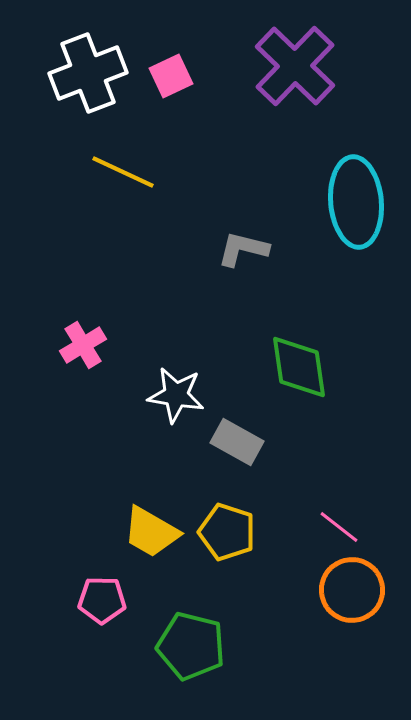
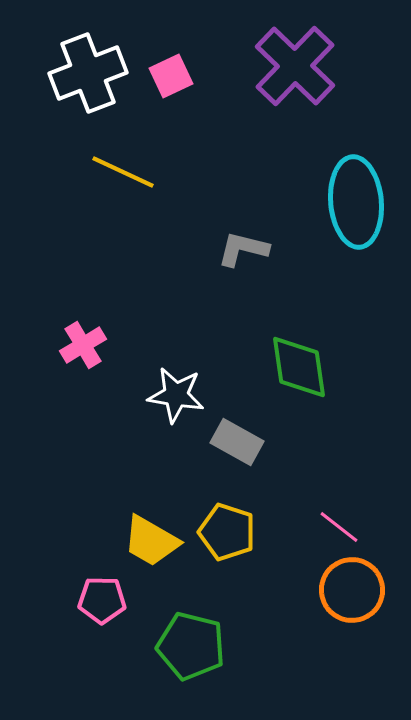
yellow trapezoid: moved 9 px down
